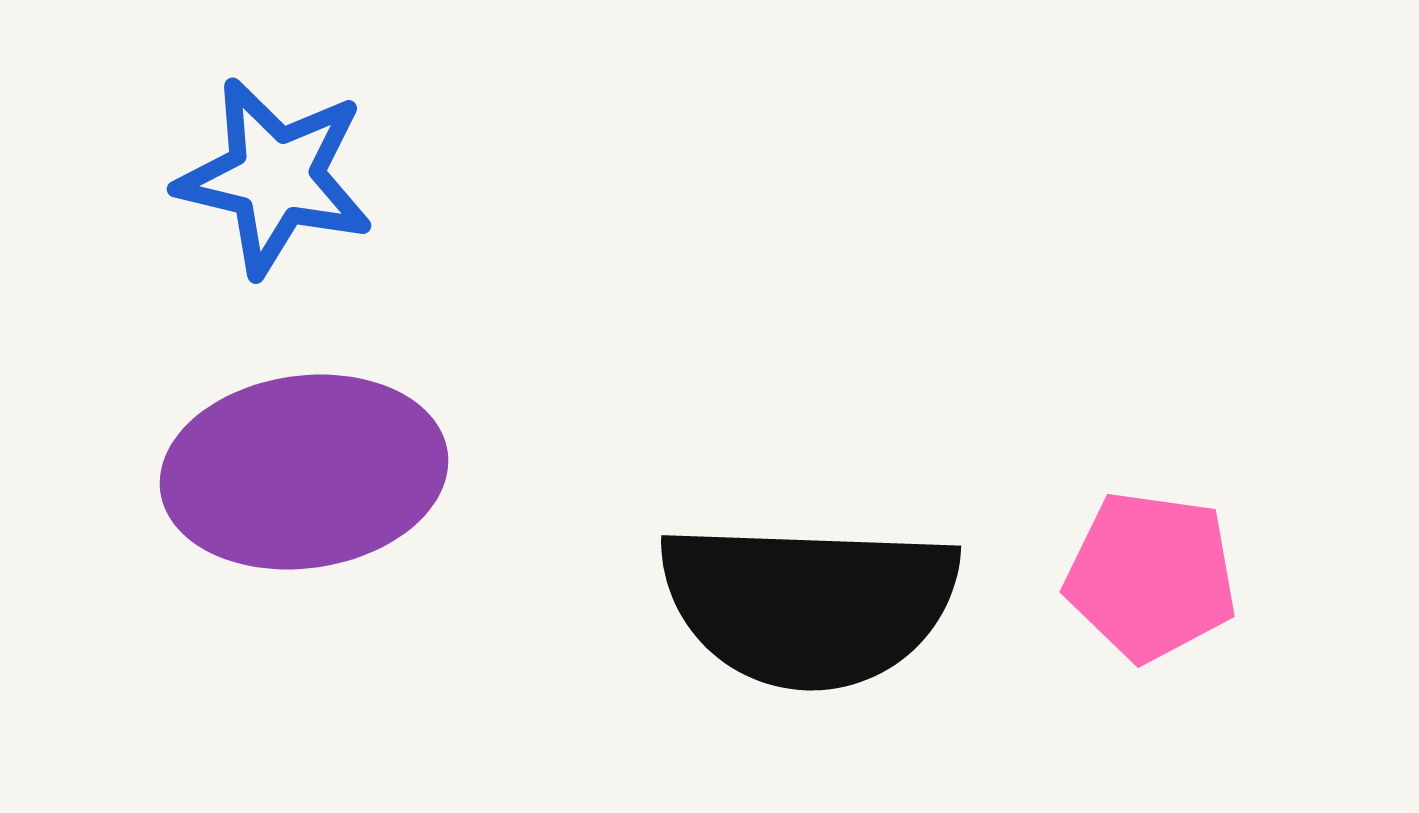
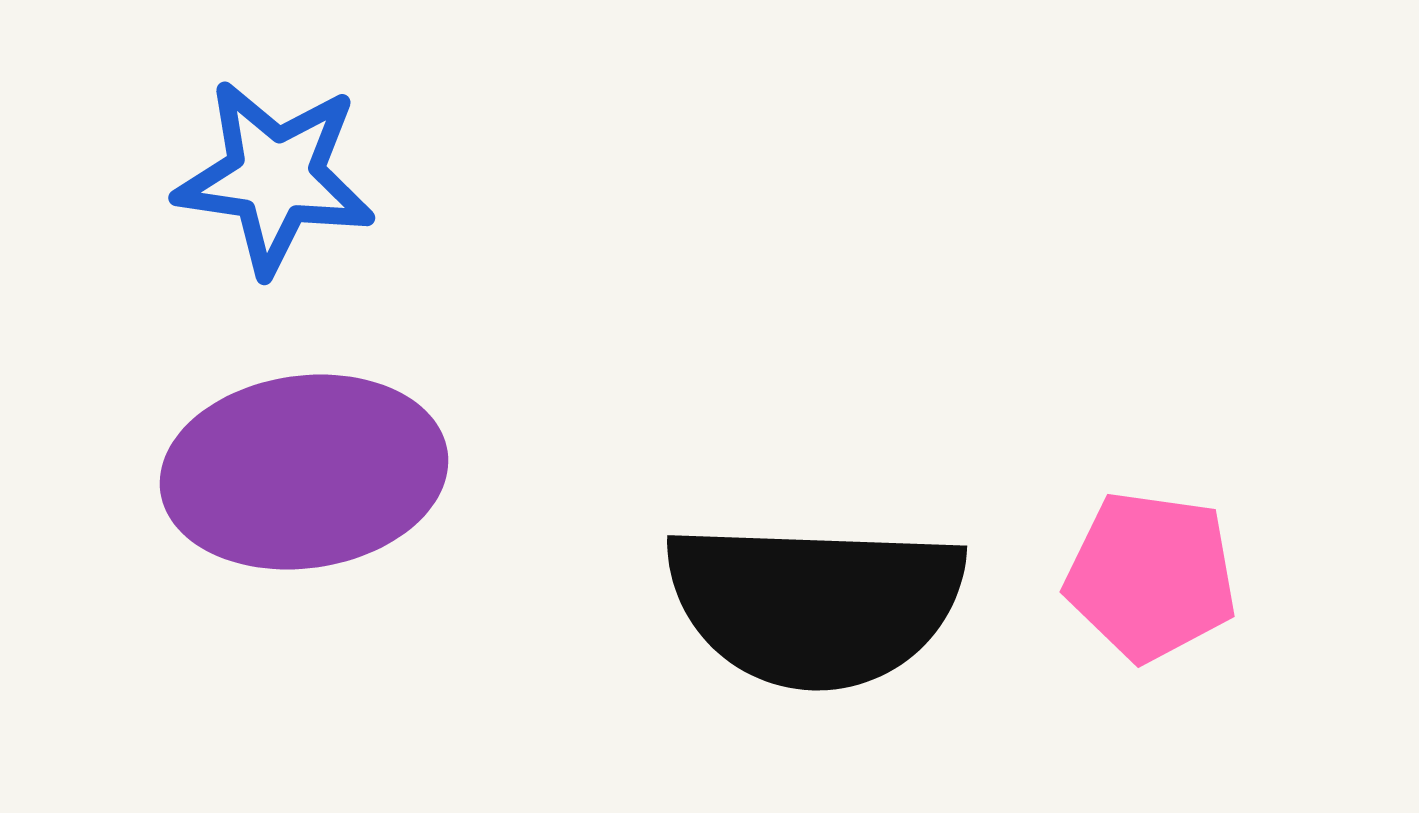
blue star: rotated 5 degrees counterclockwise
black semicircle: moved 6 px right
